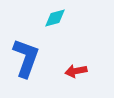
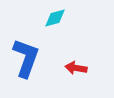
red arrow: moved 3 px up; rotated 20 degrees clockwise
